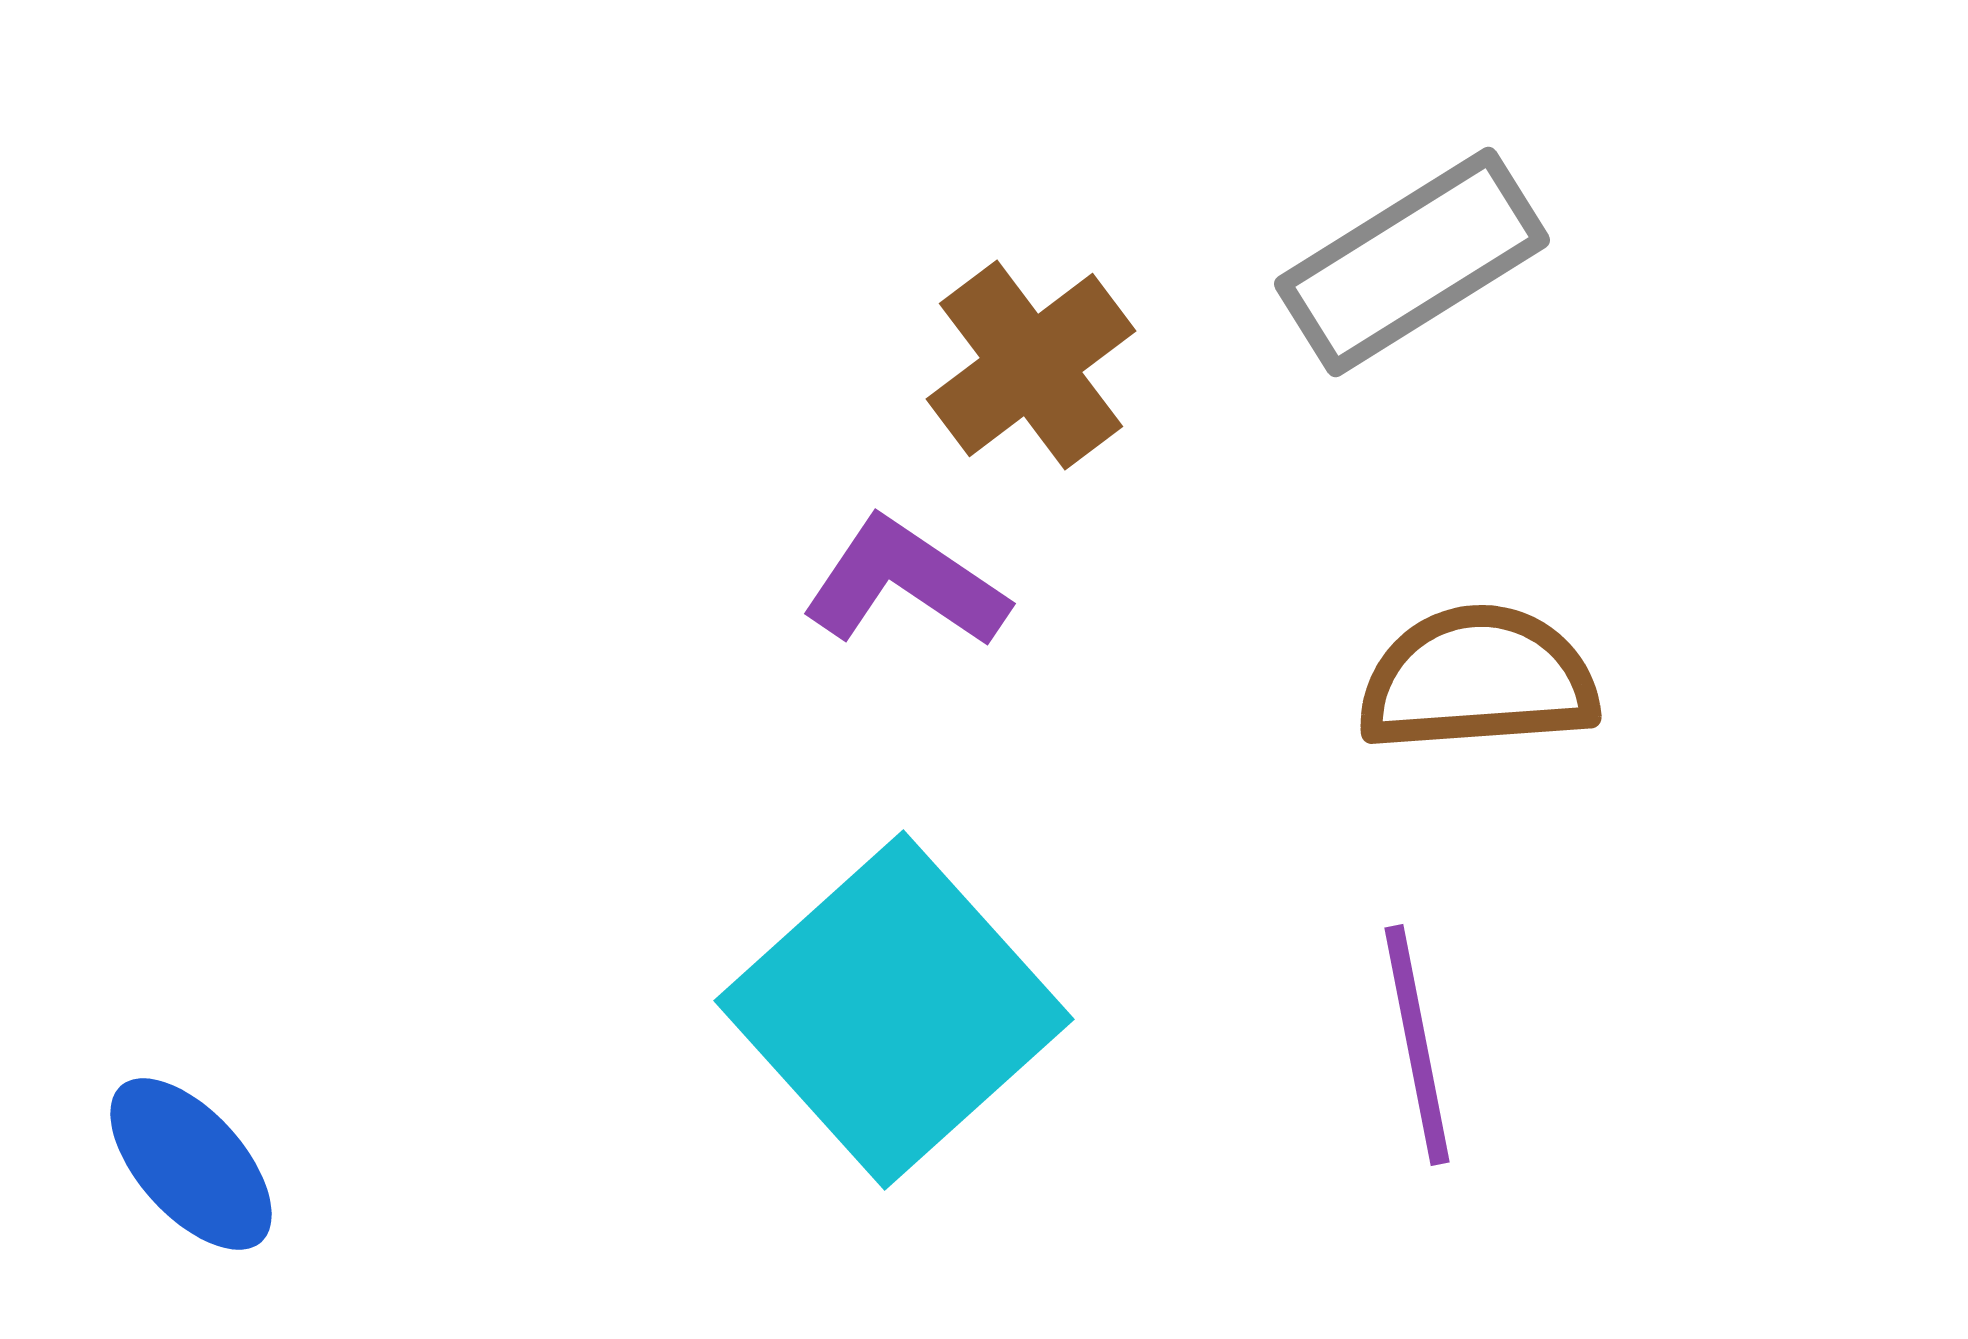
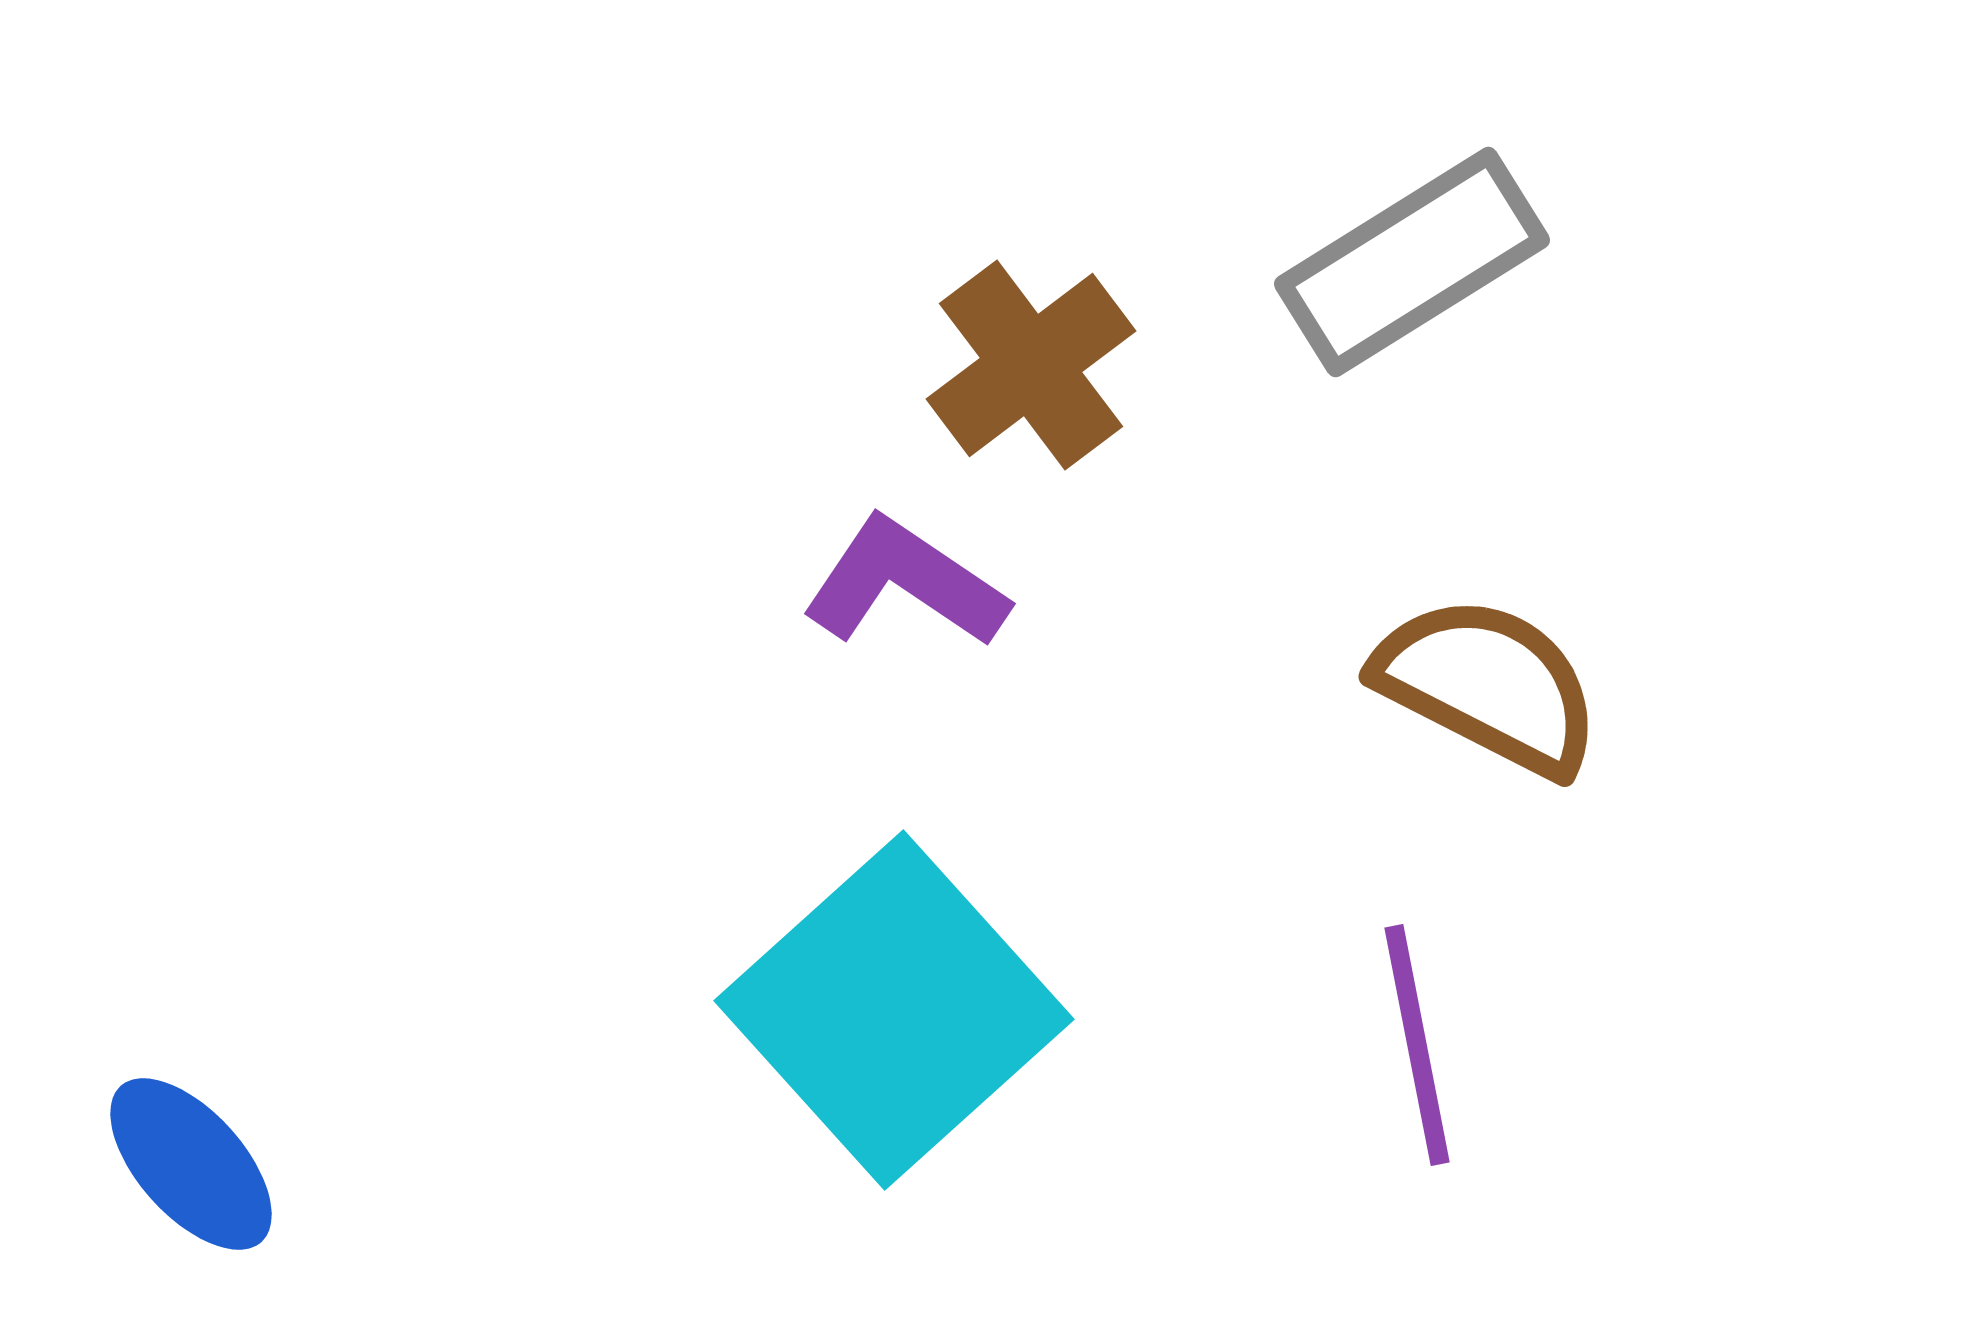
brown semicircle: moved 10 px right, 6 px down; rotated 31 degrees clockwise
